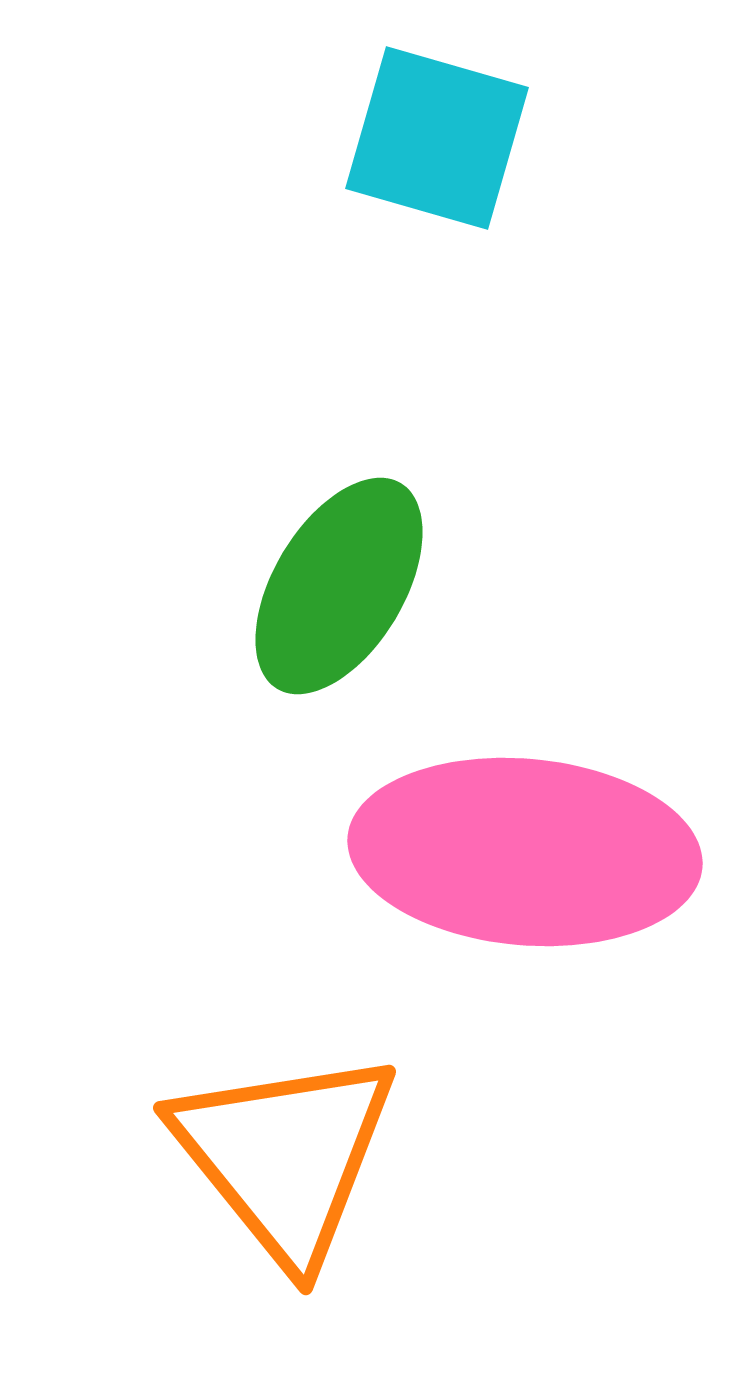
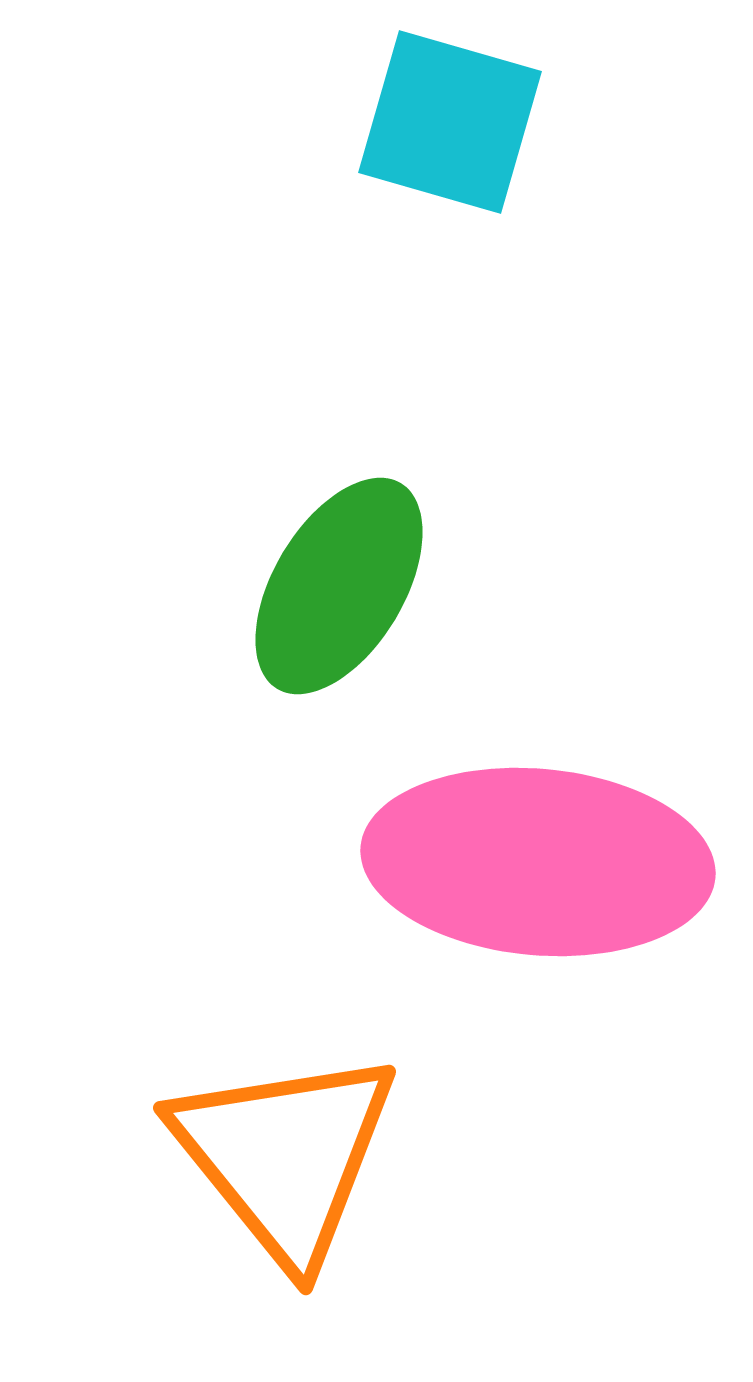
cyan square: moved 13 px right, 16 px up
pink ellipse: moved 13 px right, 10 px down
